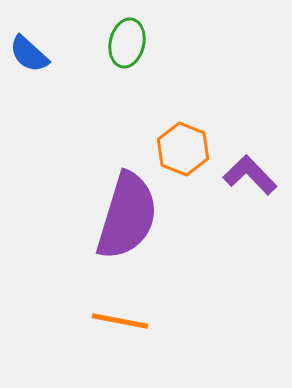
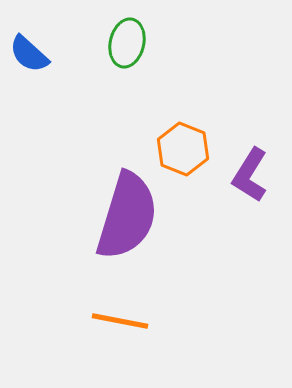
purple L-shape: rotated 104 degrees counterclockwise
